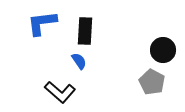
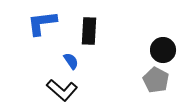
black rectangle: moved 4 px right
blue semicircle: moved 8 px left
gray pentagon: moved 4 px right, 2 px up
black L-shape: moved 2 px right, 2 px up
